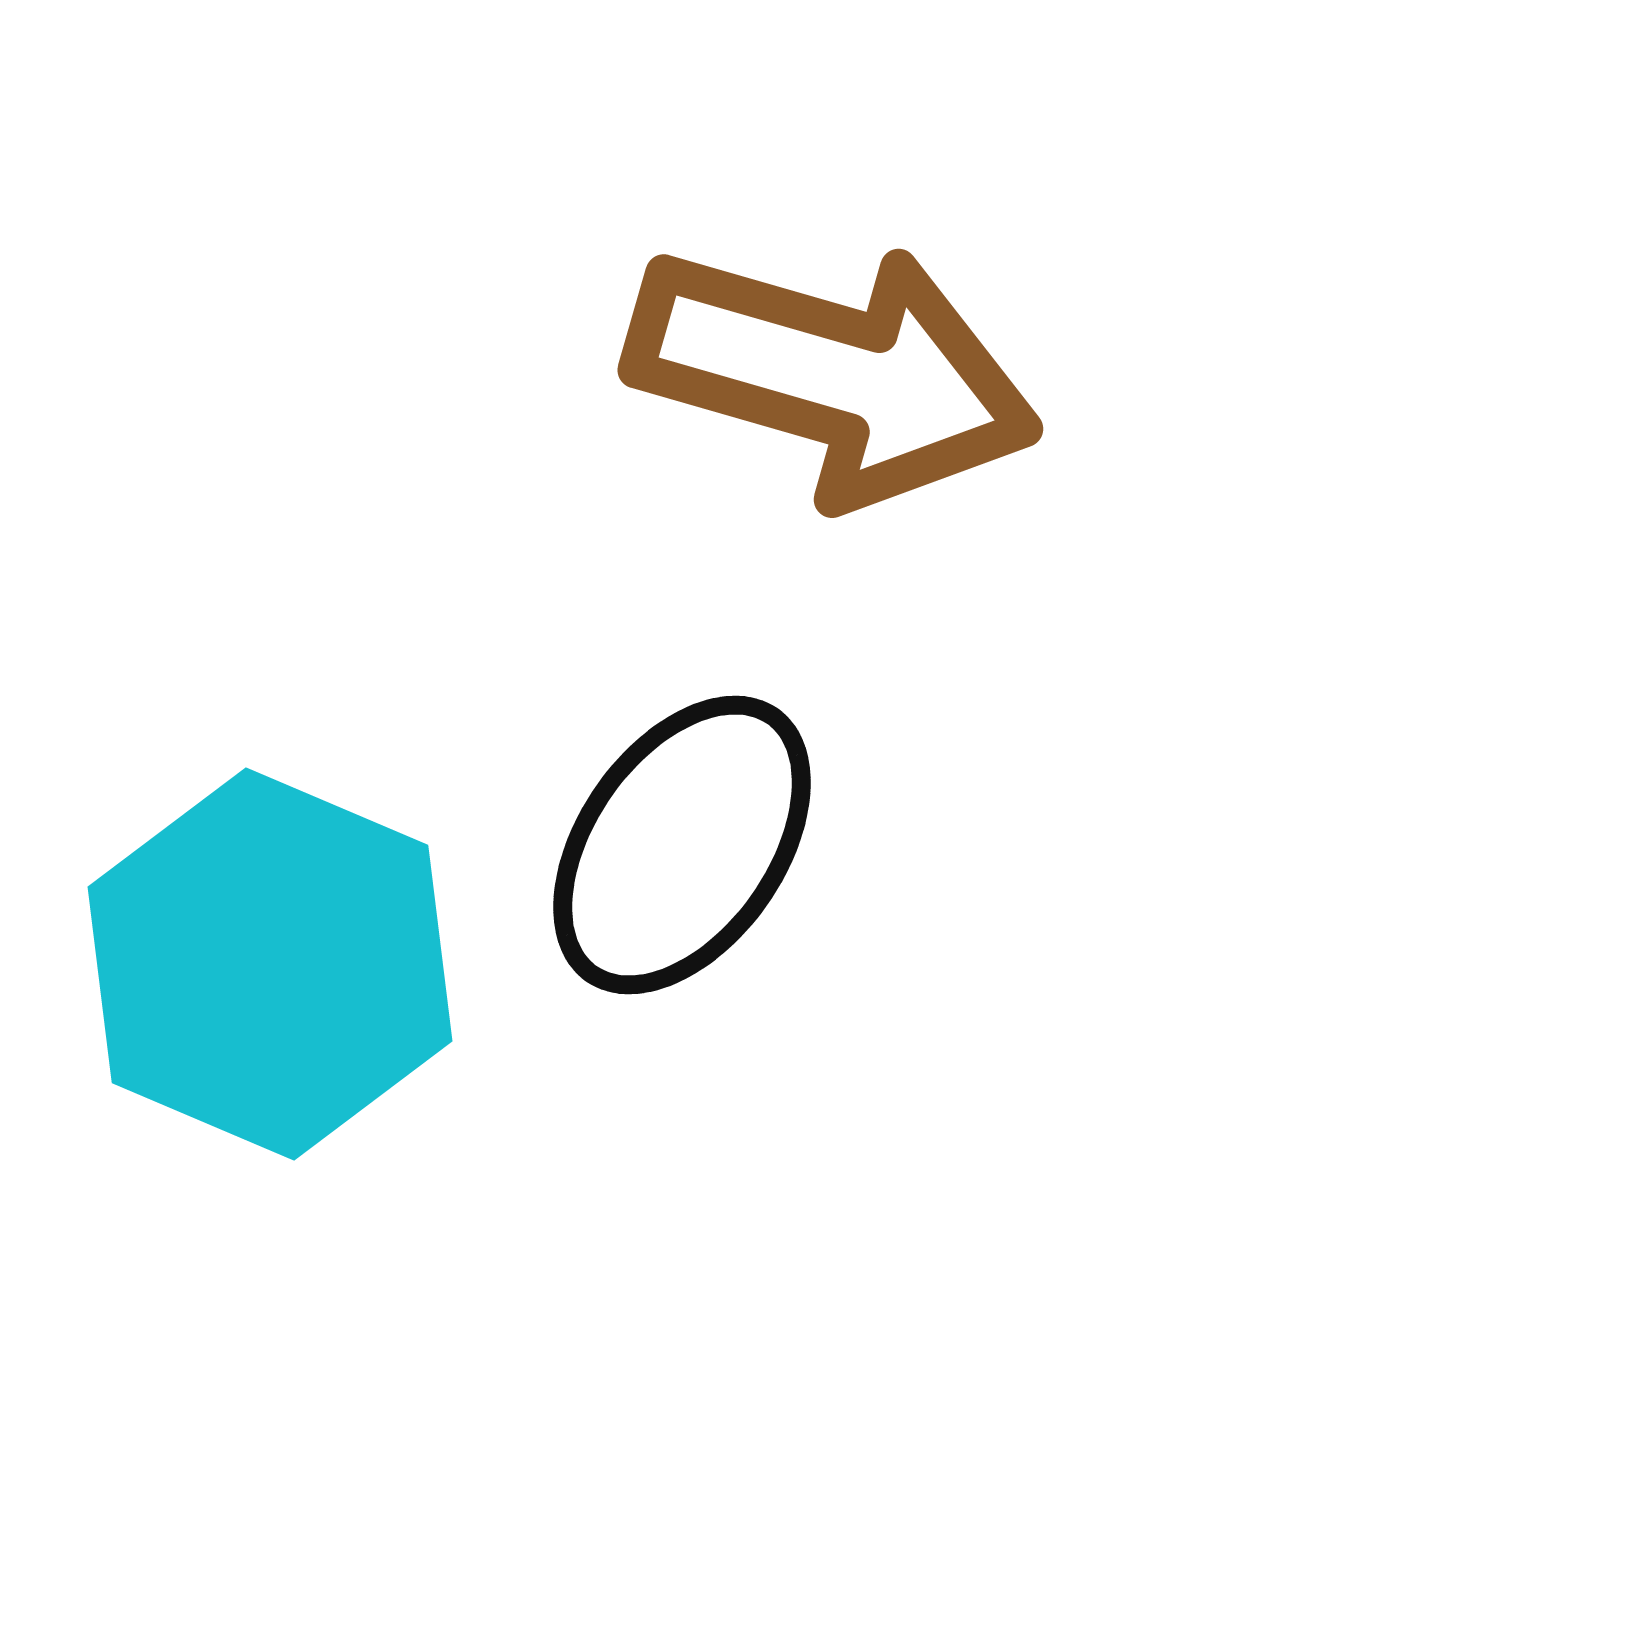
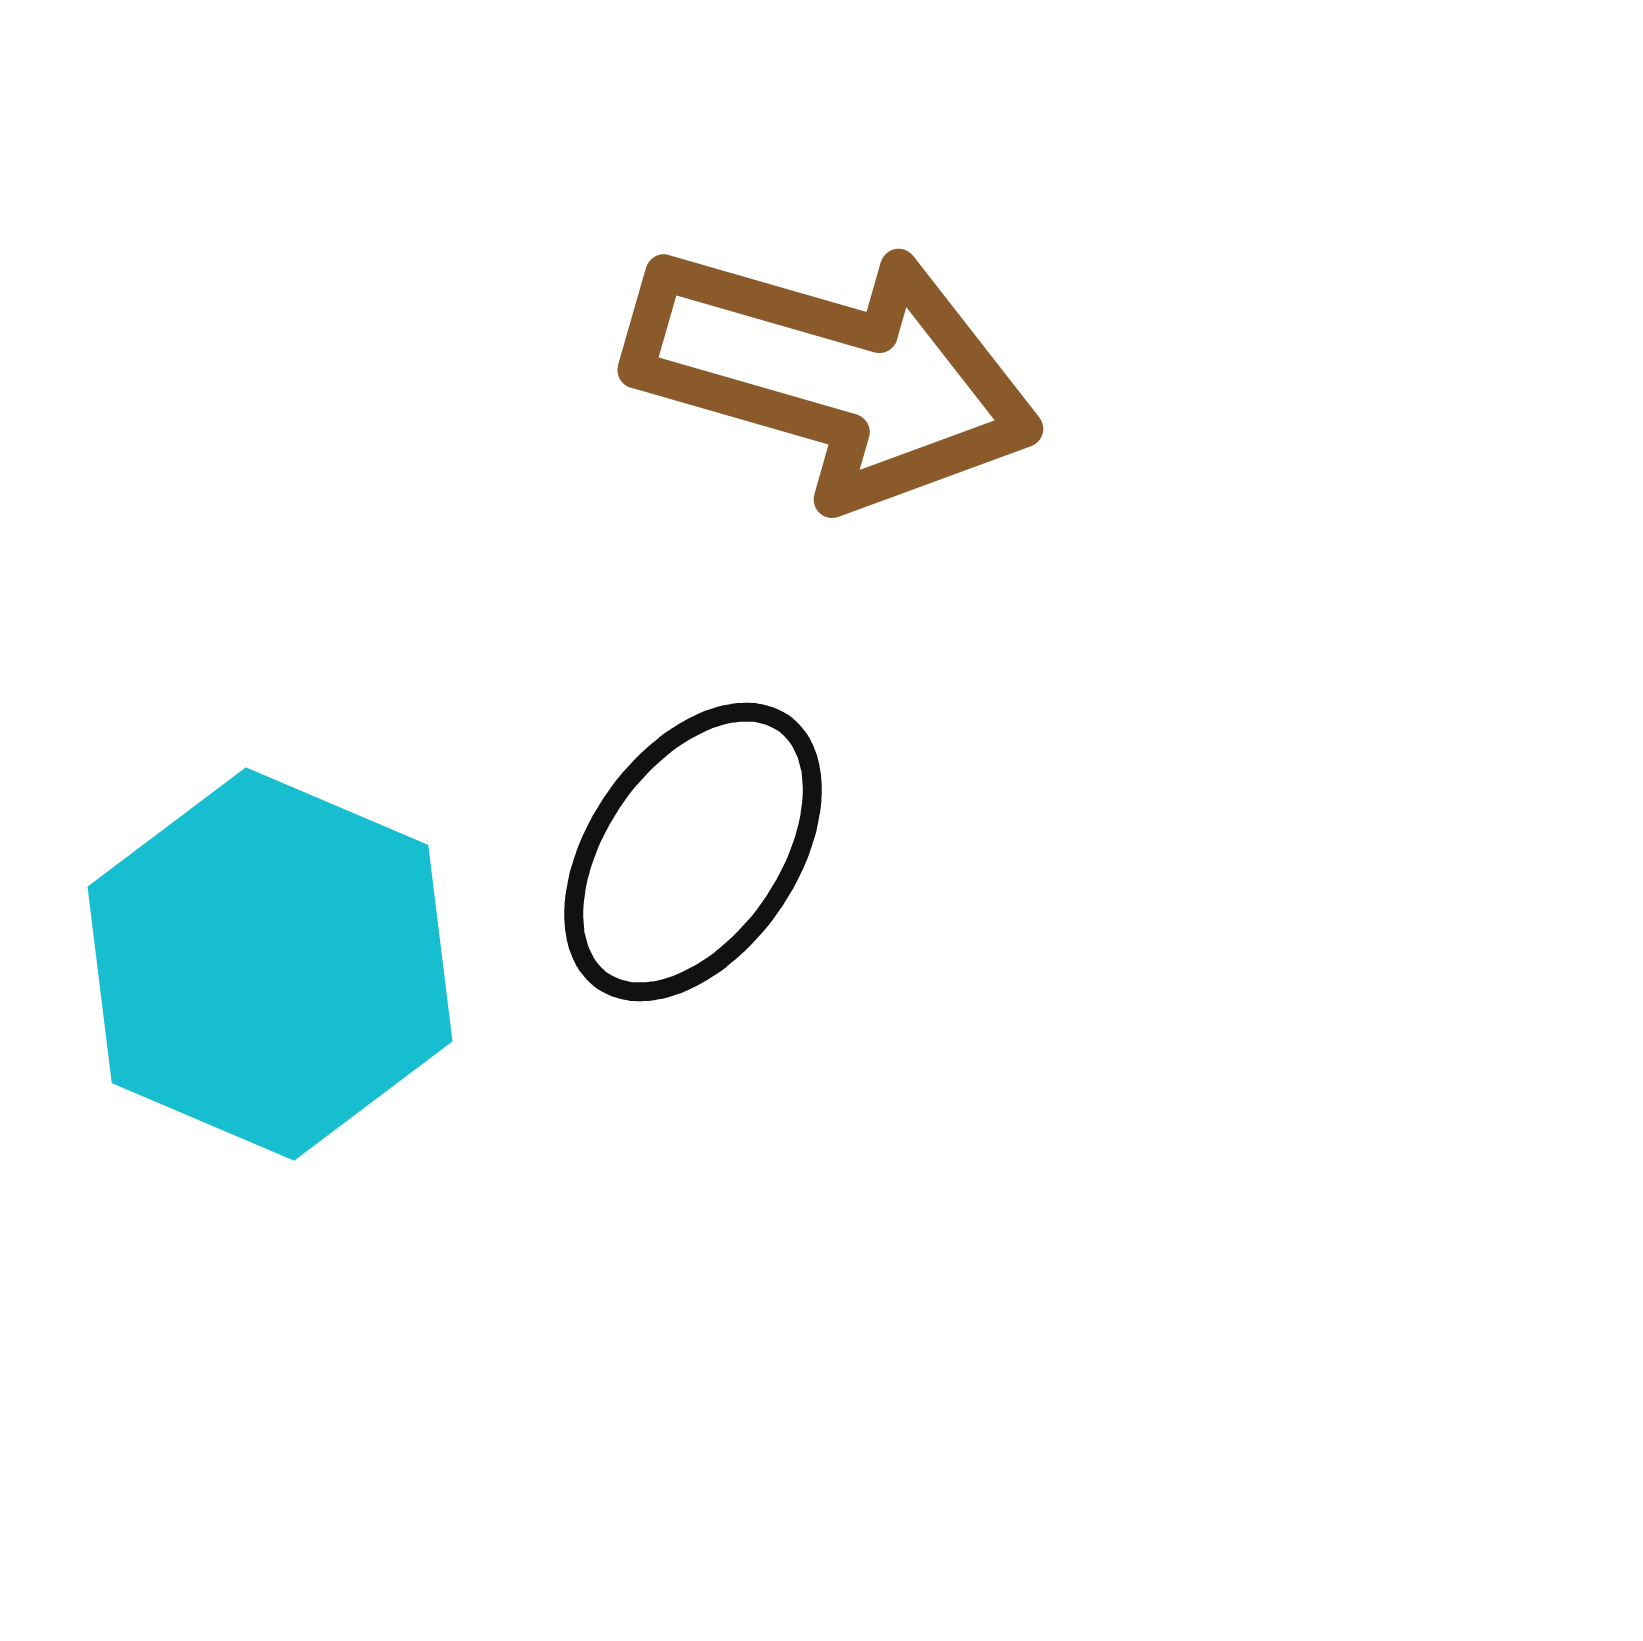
black ellipse: moved 11 px right, 7 px down
